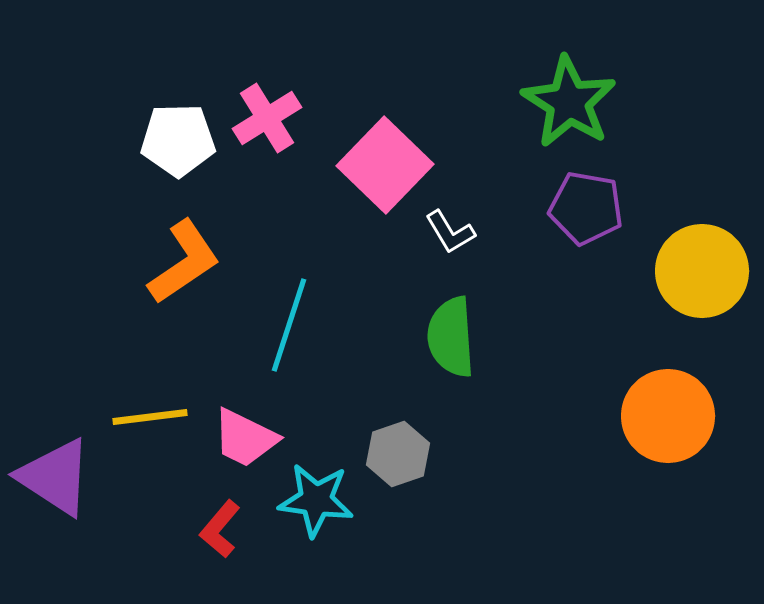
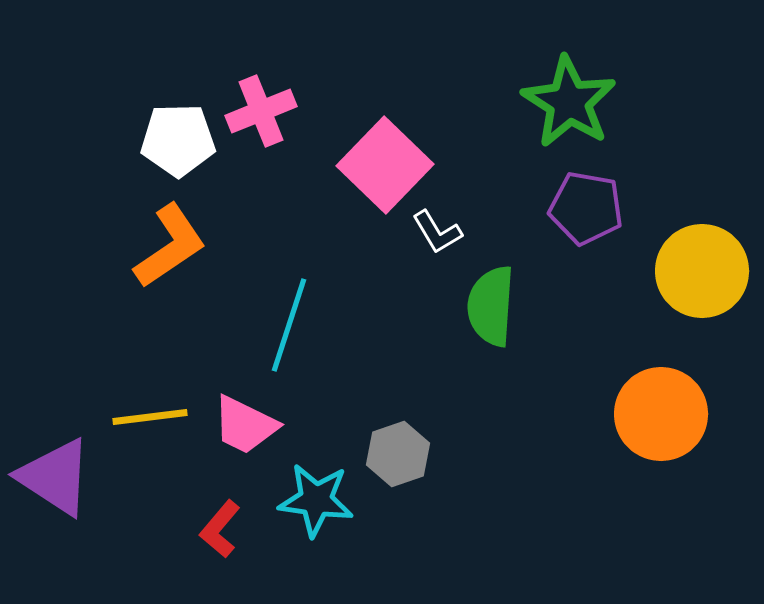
pink cross: moved 6 px left, 7 px up; rotated 10 degrees clockwise
white L-shape: moved 13 px left
orange L-shape: moved 14 px left, 16 px up
green semicircle: moved 40 px right, 31 px up; rotated 8 degrees clockwise
orange circle: moved 7 px left, 2 px up
pink trapezoid: moved 13 px up
